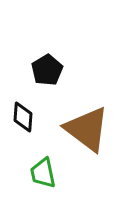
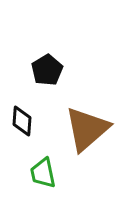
black diamond: moved 1 px left, 4 px down
brown triangle: rotated 42 degrees clockwise
